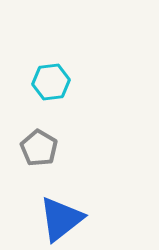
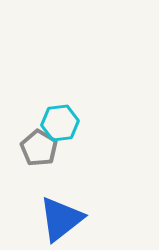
cyan hexagon: moved 9 px right, 41 px down
